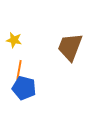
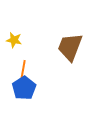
orange line: moved 4 px right
blue pentagon: rotated 25 degrees clockwise
